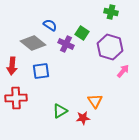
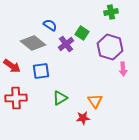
green cross: rotated 24 degrees counterclockwise
purple cross: rotated 28 degrees clockwise
red arrow: rotated 60 degrees counterclockwise
pink arrow: moved 2 px up; rotated 136 degrees clockwise
green triangle: moved 13 px up
